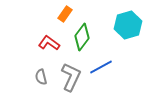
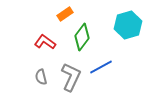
orange rectangle: rotated 21 degrees clockwise
red L-shape: moved 4 px left, 1 px up
